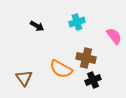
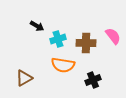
cyan cross: moved 19 px left, 17 px down
pink semicircle: moved 1 px left
brown cross: moved 15 px up; rotated 12 degrees counterclockwise
orange semicircle: moved 2 px right, 4 px up; rotated 20 degrees counterclockwise
brown triangle: rotated 36 degrees clockwise
